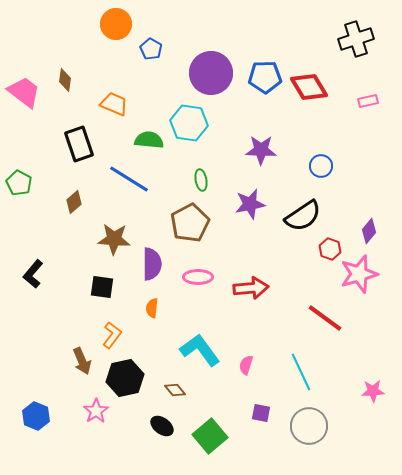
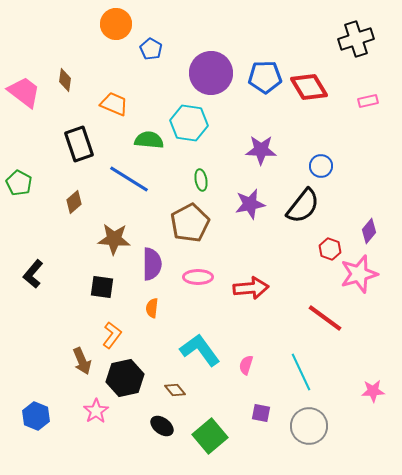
black semicircle at (303, 216): moved 10 px up; rotated 18 degrees counterclockwise
